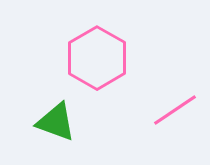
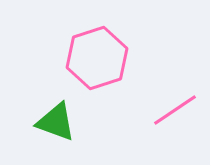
pink hexagon: rotated 12 degrees clockwise
